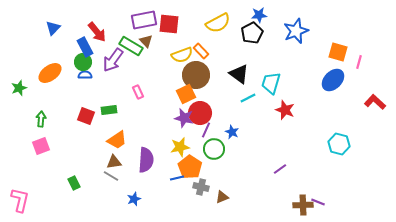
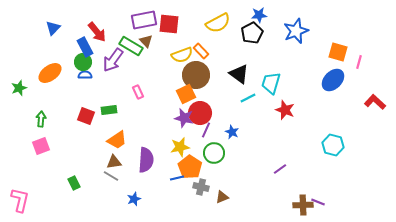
cyan hexagon at (339, 144): moved 6 px left, 1 px down
green circle at (214, 149): moved 4 px down
